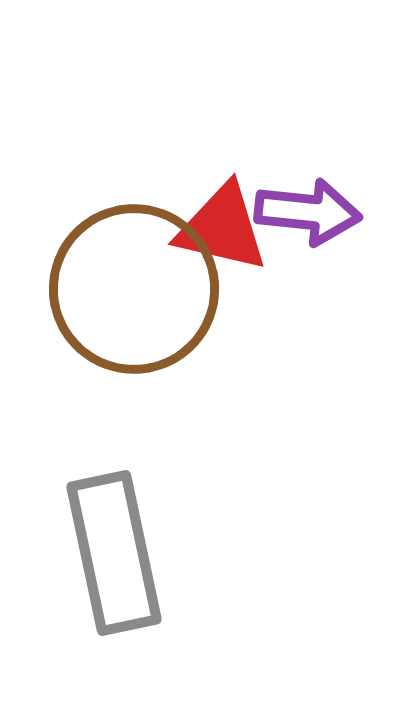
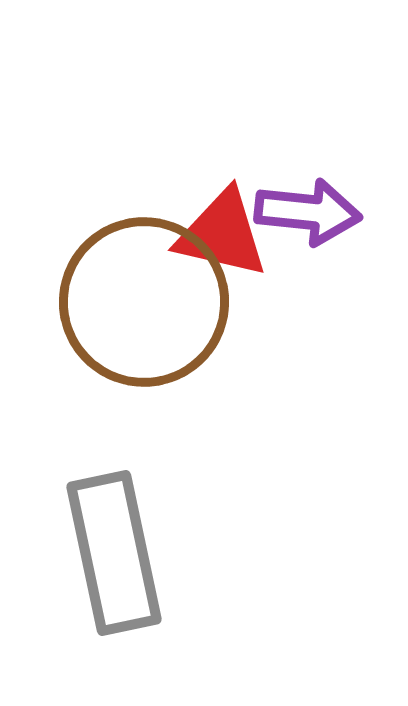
red triangle: moved 6 px down
brown circle: moved 10 px right, 13 px down
